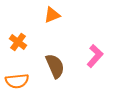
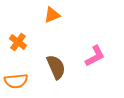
pink L-shape: rotated 20 degrees clockwise
brown semicircle: moved 1 px right, 1 px down
orange semicircle: moved 1 px left
